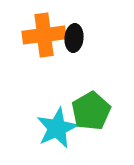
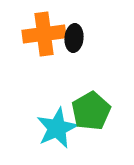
orange cross: moved 1 px up
